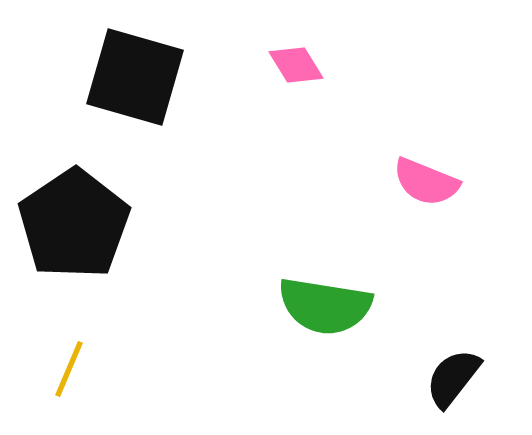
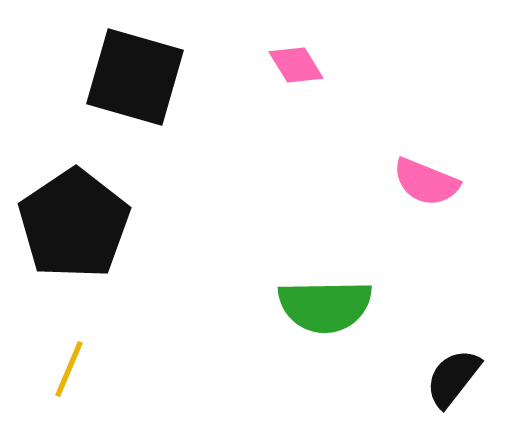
green semicircle: rotated 10 degrees counterclockwise
